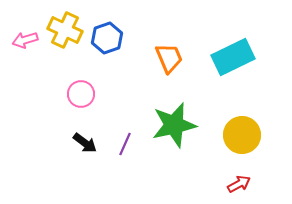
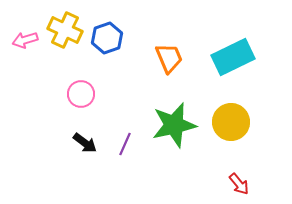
yellow circle: moved 11 px left, 13 px up
red arrow: rotated 80 degrees clockwise
